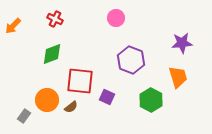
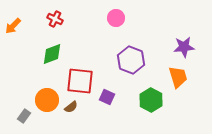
purple star: moved 2 px right, 4 px down
